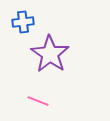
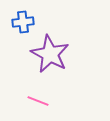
purple star: rotated 6 degrees counterclockwise
